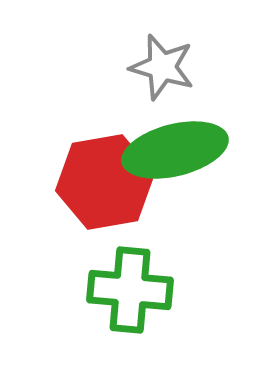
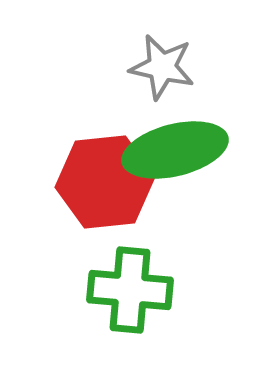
gray star: rotated 4 degrees counterclockwise
red hexagon: rotated 4 degrees clockwise
